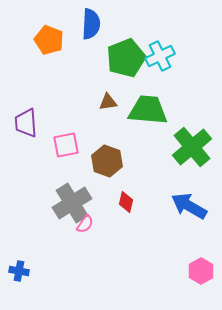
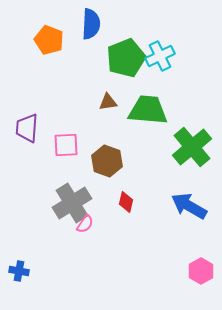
purple trapezoid: moved 1 px right, 5 px down; rotated 8 degrees clockwise
pink square: rotated 8 degrees clockwise
